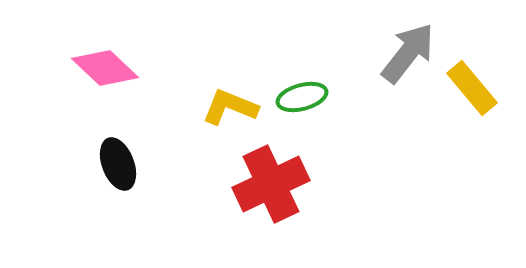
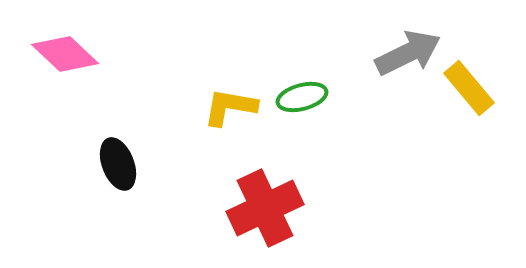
gray arrow: rotated 26 degrees clockwise
pink diamond: moved 40 px left, 14 px up
yellow rectangle: moved 3 px left
yellow L-shape: rotated 12 degrees counterclockwise
red cross: moved 6 px left, 24 px down
